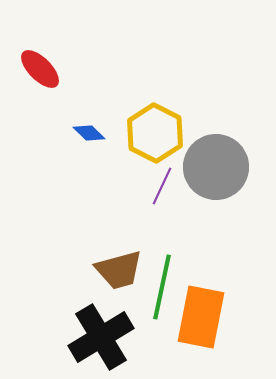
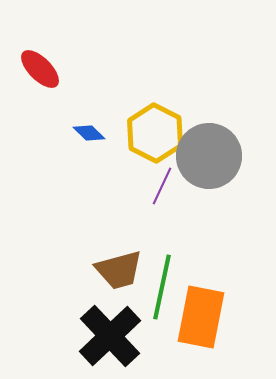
gray circle: moved 7 px left, 11 px up
black cross: moved 9 px right, 1 px up; rotated 12 degrees counterclockwise
